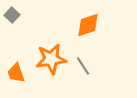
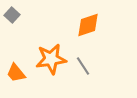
orange trapezoid: rotated 20 degrees counterclockwise
